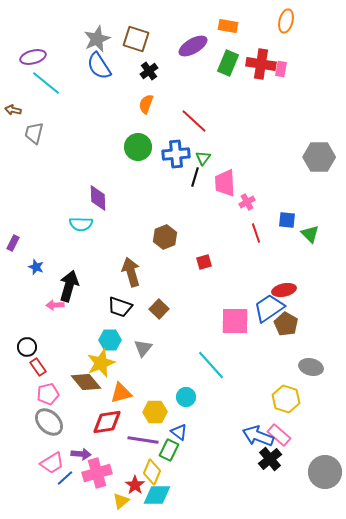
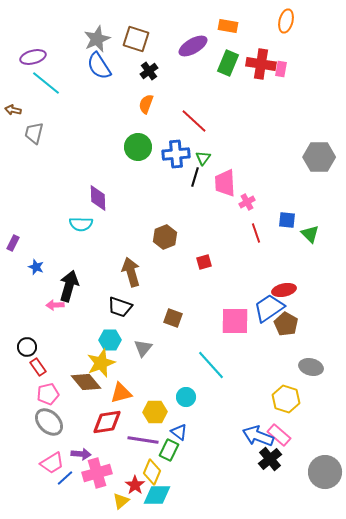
brown square at (159, 309): moved 14 px right, 9 px down; rotated 24 degrees counterclockwise
